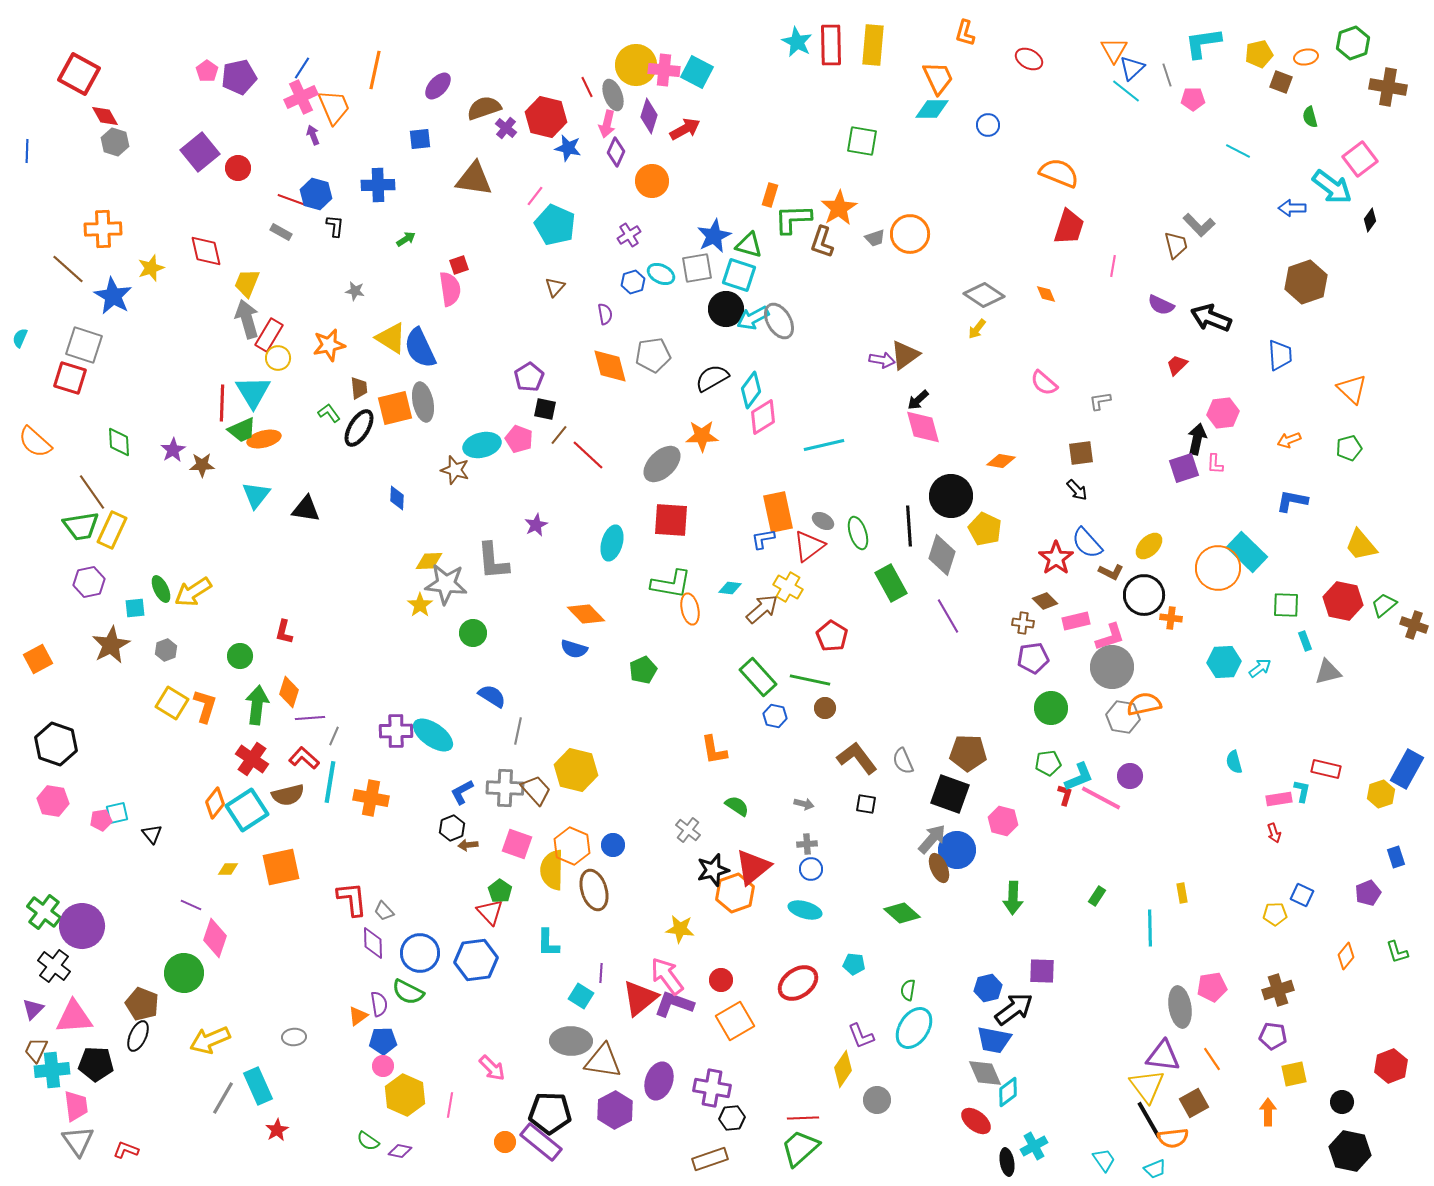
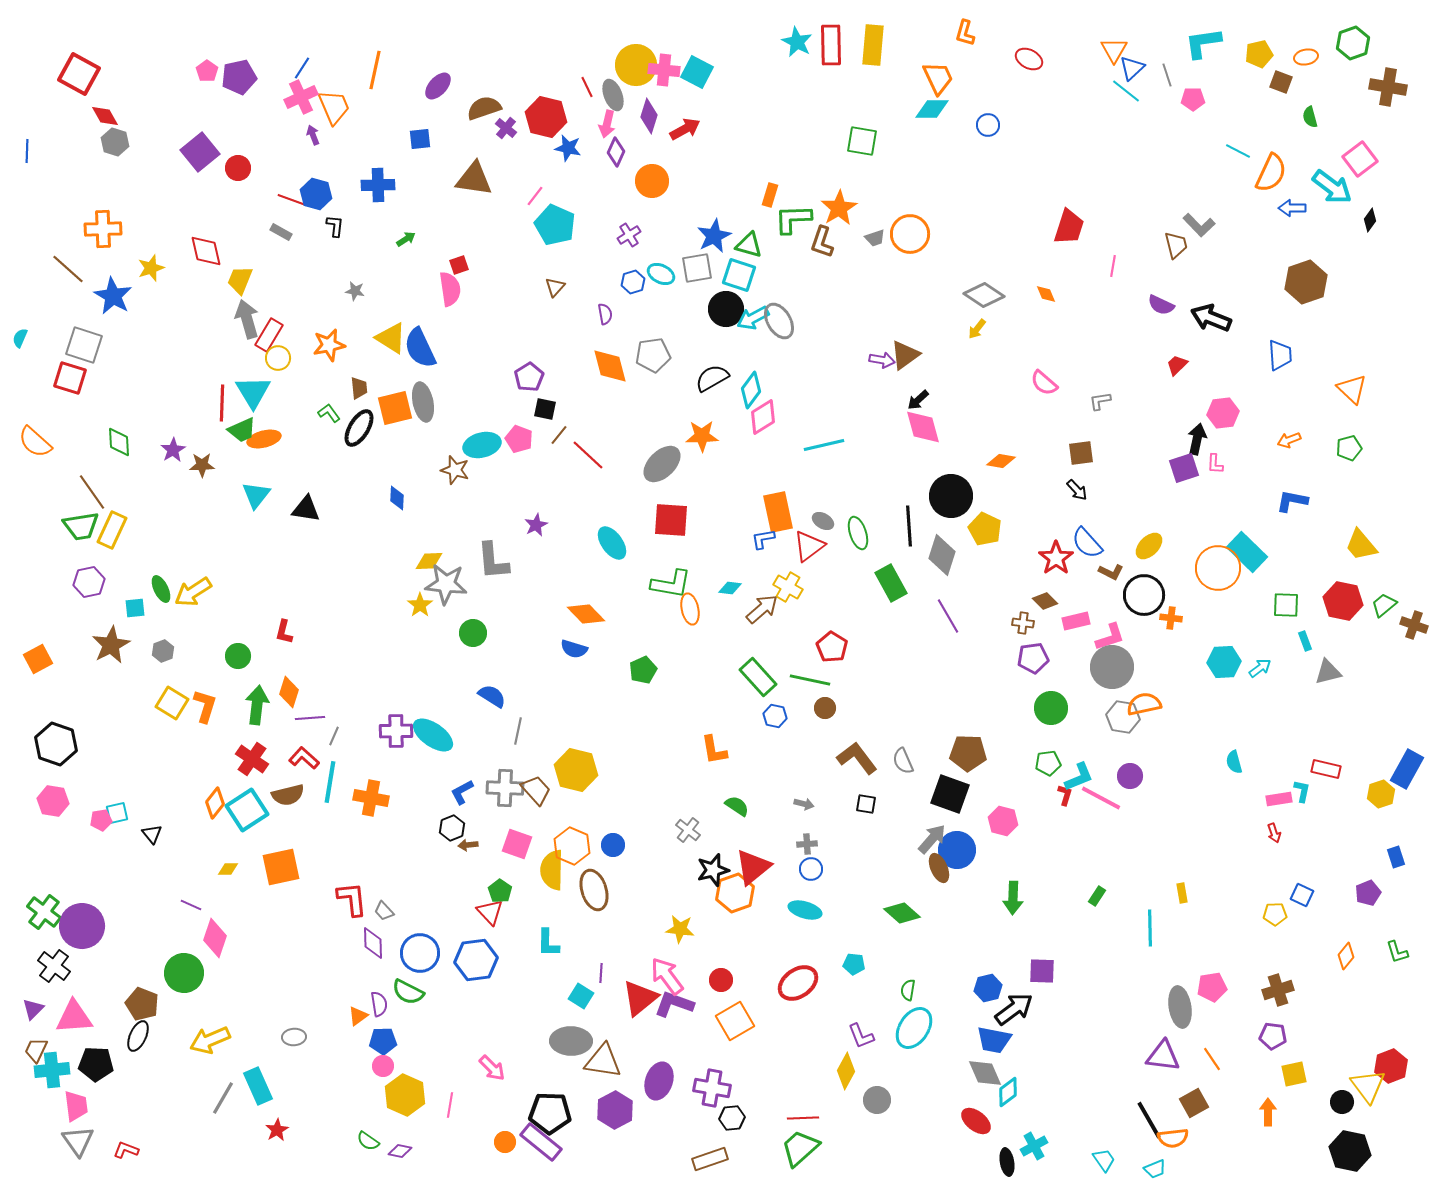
orange semicircle at (1059, 173): moved 212 px right; rotated 93 degrees clockwise
yellow trapezoid at (247, 283): moved 7 px left, 3 px up
cyan ellipse at (612, 543): rotated 52 degrees counterclockwise
red pentagon at (832, 636): moved 11 px down
gray hexagon at (166, 650): moved 3 px left, 1 px down
green circle at (240, 656): moved 2 px left
yellow diamond at (843, 1069): moved 3 px right, 2 px down; rotated 6 degrees counterclockwise
yellow triangle at (1147, 1086): moved 221 px right
